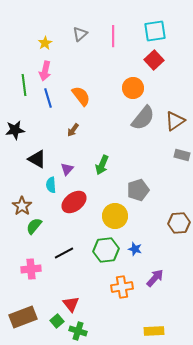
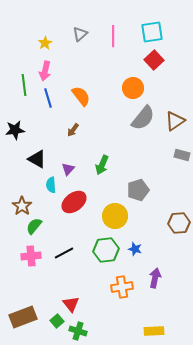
cyan square: moved 3 px left, 1 px down
purple triangle: moved 1 px right
pink cross: moved 13 px up
purple arrow: rotated 30 degrees counterclockwise
